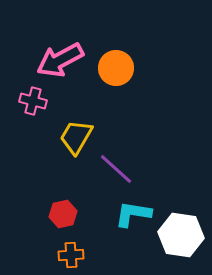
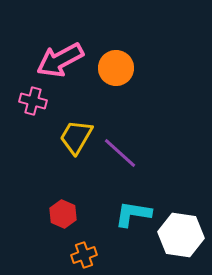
purple line: moved 4 px right, 16 px up
red hexagon: rotated 24 degrees counterclockwise
orange cross: moved 13 px right; rotated 15 degrees counterclockwise
